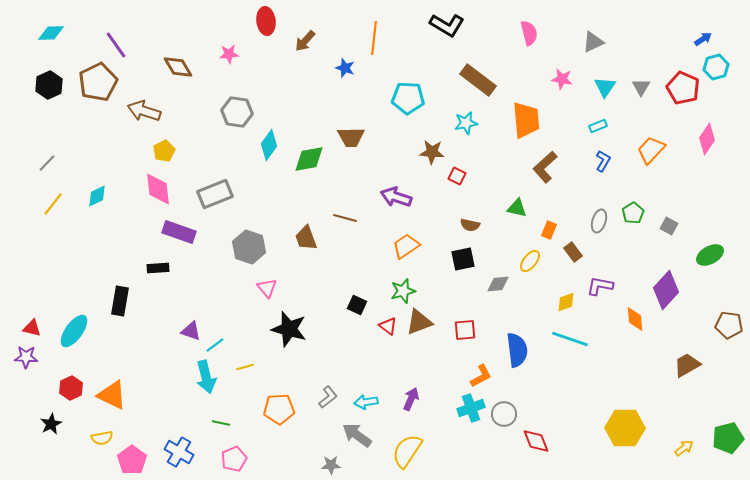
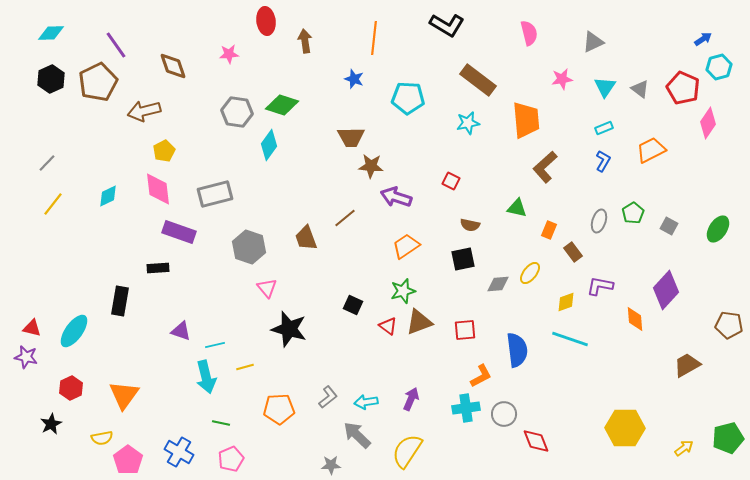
brown arrow at (305, 41): rotated 130 degrees clockwise
brown diamond at (178, 67): moved 5 px left, 1 px up; rotated 12 degrees clockwise
cyan hexagon at (716, 67): moved 3 px right
blue star at (345, 68): moved 9 px right, 11 px down
pink star at (562, 79): rotated 20 degrees counterclockwise
black hexagon at (49, 85): moved 2 px right, 6 px up
gray triangle at (641, 87): moved 1 px left, 2 px down; rotated 24 degrees counterclockwise
brown arrow at (144, 111): rotated 32 degrees counterclockwise
cyan star at (466, 123): moved 2 px right
cyan rectangle at (598, 126): moved 6 px right, 2 px down
pink diamond at (707, 139): moved 1 px right, 16 px up
orange trapezoid at (651, 150): rotated 20 degrees clockwise
brown star at (432, 152): moved 61 px left, 14 px down
green diamond at (309, 159): moved 27 px left, 54 px up; rotated 28 degrees clockwise
red square at (457, 176): moved 6 px left, 5 px down
gray rectangle at (215, 194): rotated 8 degrees clockwise
cyan diamond at (97, 196): moved 11 px right
brown line at (345, 218): rotated 55 degrees counterclockwise
green ellipse at (710, 255): moved 8 px right, 26 px up; rotated 28 degrees counterclockwise
yellow ellipse at (530, 261): moved 12 px down
black square at (357, 305): moved 4 px left
purple triangle at (191, 331): moved 10 px left
cyan line at (215, 345): rotated 24 degrees clockwise
purple star at (26, 357): rotated 10 degrees clockwise
orange triangle at (112, 395): moved 12 px right; rotated 40 degrees clockwise
cyan cross at (471, 408): moved 5 px left; rotated 12 degrees clockwise
gray arrow at (357, 435): rotated 8 degrees clockwise
pink pentagon at (234, 459): moved 3 px left
pink pentagon at (132, 460): moved 4 px left
